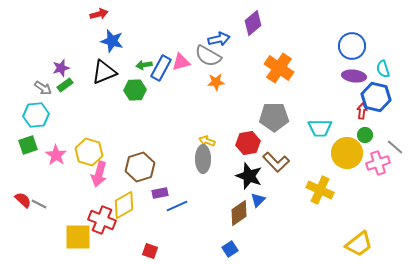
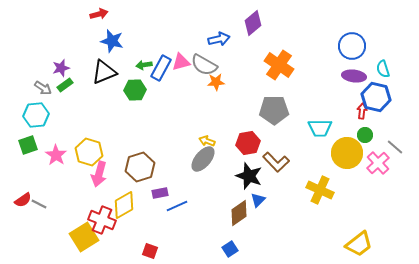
gray semicircle at (208, 56): moved 4 px left, 9 px down
orange cross at (279, 68): moved 3 px up
gray pentagon at (274, 117): moved 7 px up
gray ellipse at (203, 159): rotated 40 degrees clockwise
pink cross at (378, 163): rotated 25 degrees counterclockwise
red semicircle at (23, 200): rotated 102 degrees clockwise
yellow square at (78, 237): moved 6 px right; rotated 32 degrees counterclockwise
